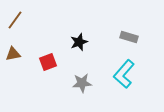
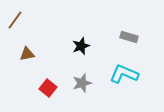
black star: moved 2 px right, 4 px down
brown triangle: moved 14 px right
red square: moved 26 px down; rotated 30 degrees counterclockwise
cyan L-shape: rotated 72 degrees clockwise
gray star: rotated 12 degrees counterclockwise
